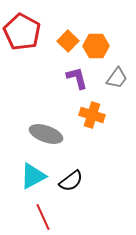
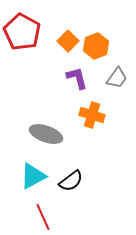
orange hexagon: rotated 20 degrees counterclockwise
